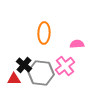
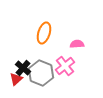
orange ellipse: rotated 15 degrees clockwise
black cross: moved 1 px left, 3 px down
gray hexagon: rotated 15 degrees clockwise
red triangle: moved 2 px right; rotated 40 degrees counterclockwise
